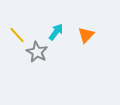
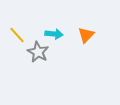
cyan arrow: moved 2 px left, 2 px down; rotated 60 degrees clockwise
gray star: moved 1 px right
